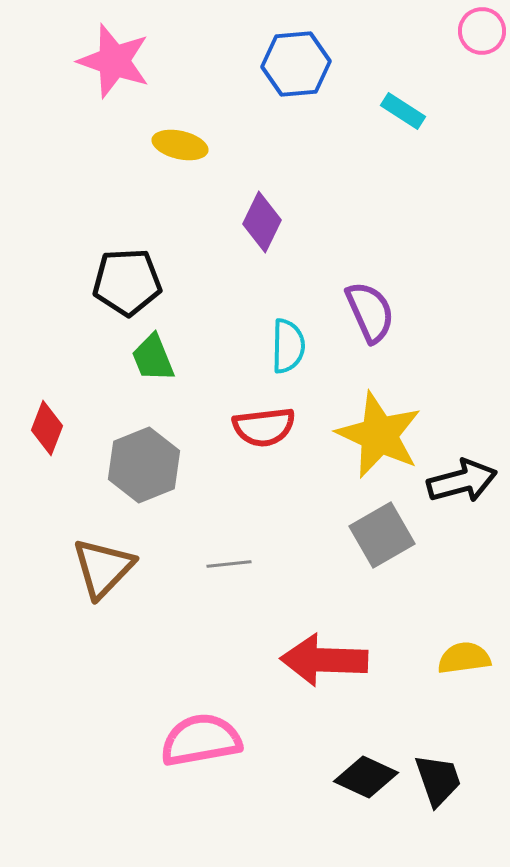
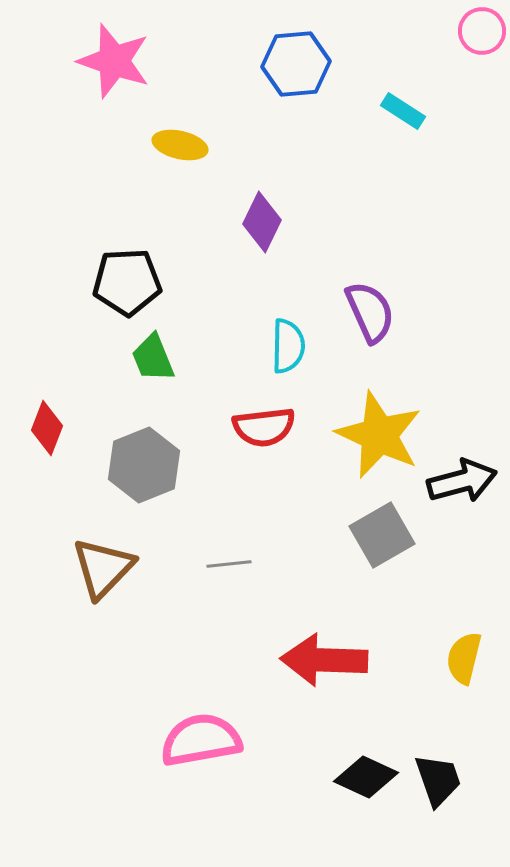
yellow semicircle: rotated 68 degrees counterclockwise
